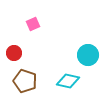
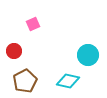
red circle: moved 2 px up
brown pentagon: rotated 25 degrees clockwise
